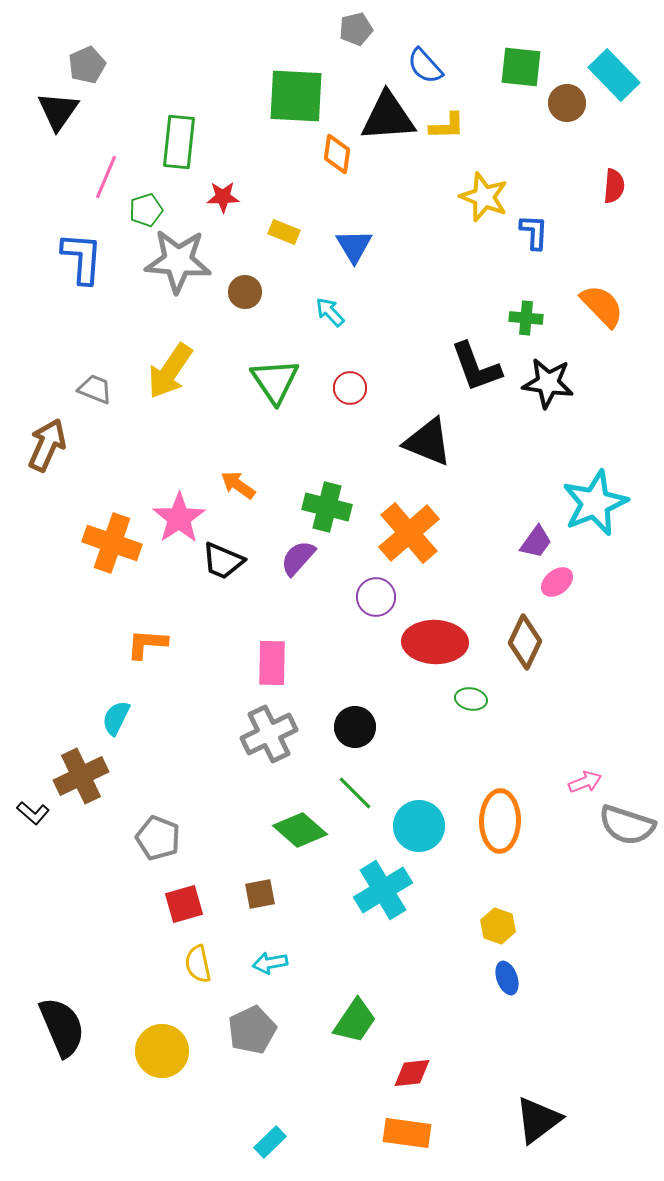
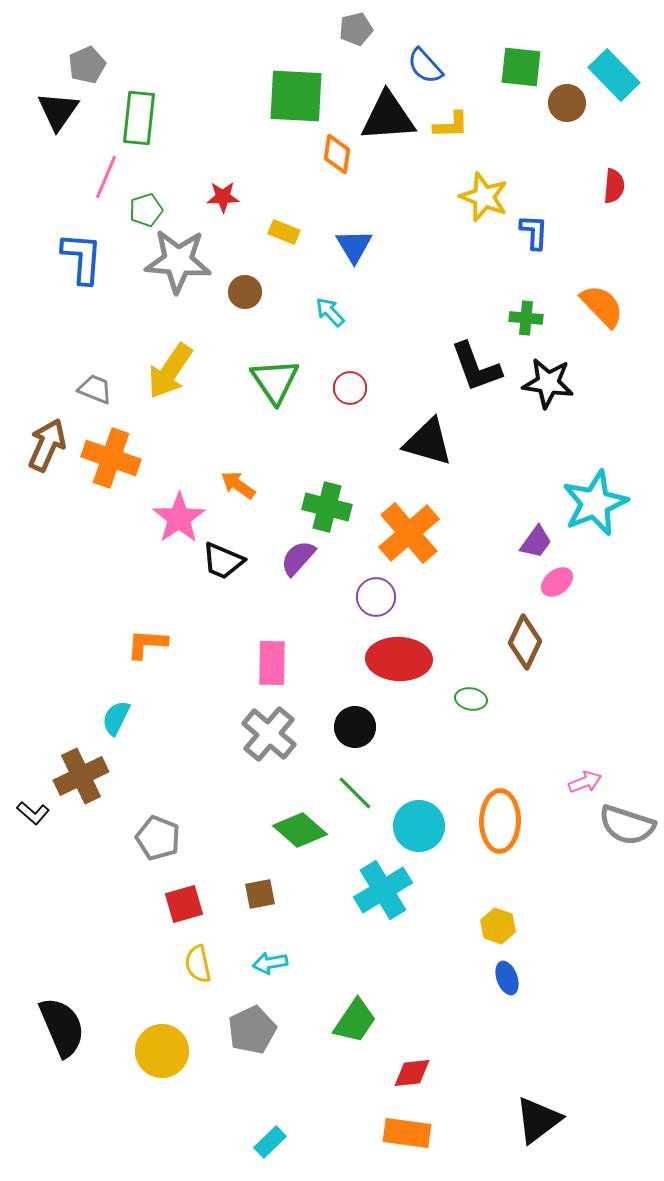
yellow L-shape at (447, 126): moved 4 px right, 1 px up
green rectangle at (179, 142): moved 40 px left, 24 px up
black triangle at (428, 442): rotated 6 degrees counterclockwise
orange cross at (112, 543): moved 1 px left, 85 px up
red ellipse at (435, 642): moved 36 px left, 17 px down
gray cross at (269, 734): rotated 24 degrees counterclockwise
